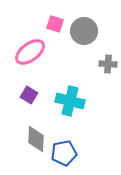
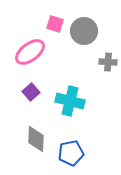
gray cross: moved 2 px up
purple square: moved 2 px right, 3 px up; rotated 18 degrees clockwise
blue pentagon: moved 7 px right
